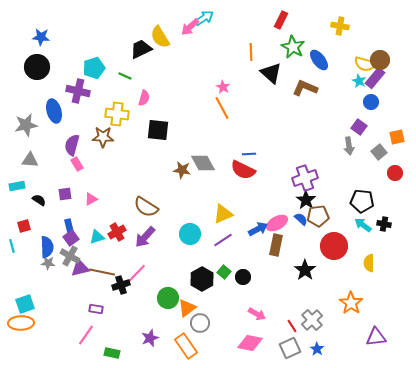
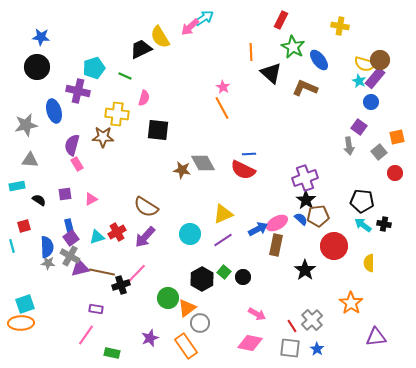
gray square at (290, 348): rotated 30 degrees clockwise
